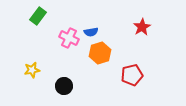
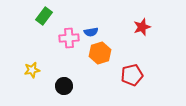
green rectangle: moved 6 px right
red star: rotated 12 degrees clockwise
pink cross: rotated 30 degrees counterclockwise
